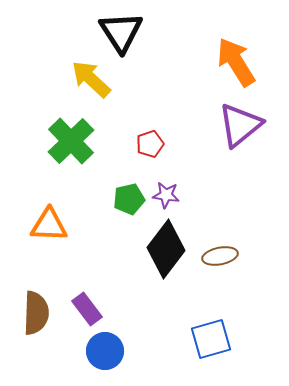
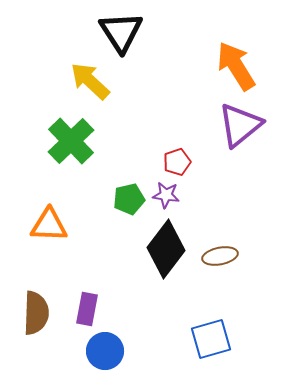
orange arrow: moved 4 px down
yellow arrow: moved 1 px left, 2 px down
red pentagon: moved 27 px right, 18 px down
purple rectangle: rotated 48 degrees clockwise
